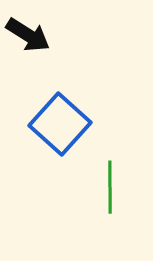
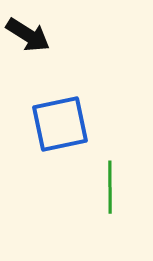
blue square: rotated 36 degrees clockwise
